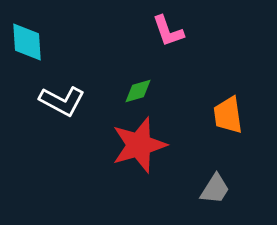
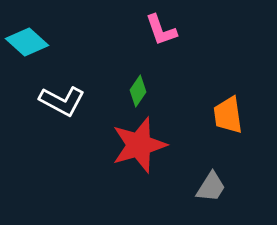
pink L-shape: moved 7 px left, 1 px up
cyan diamond: rotated 45 degrees counterclockwise
green diamond: rotated 40 degrees counterclockwise
gray trapezoid: moved 4 px left, 2 px up
